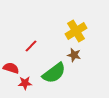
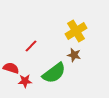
red star: moved 2 px up
